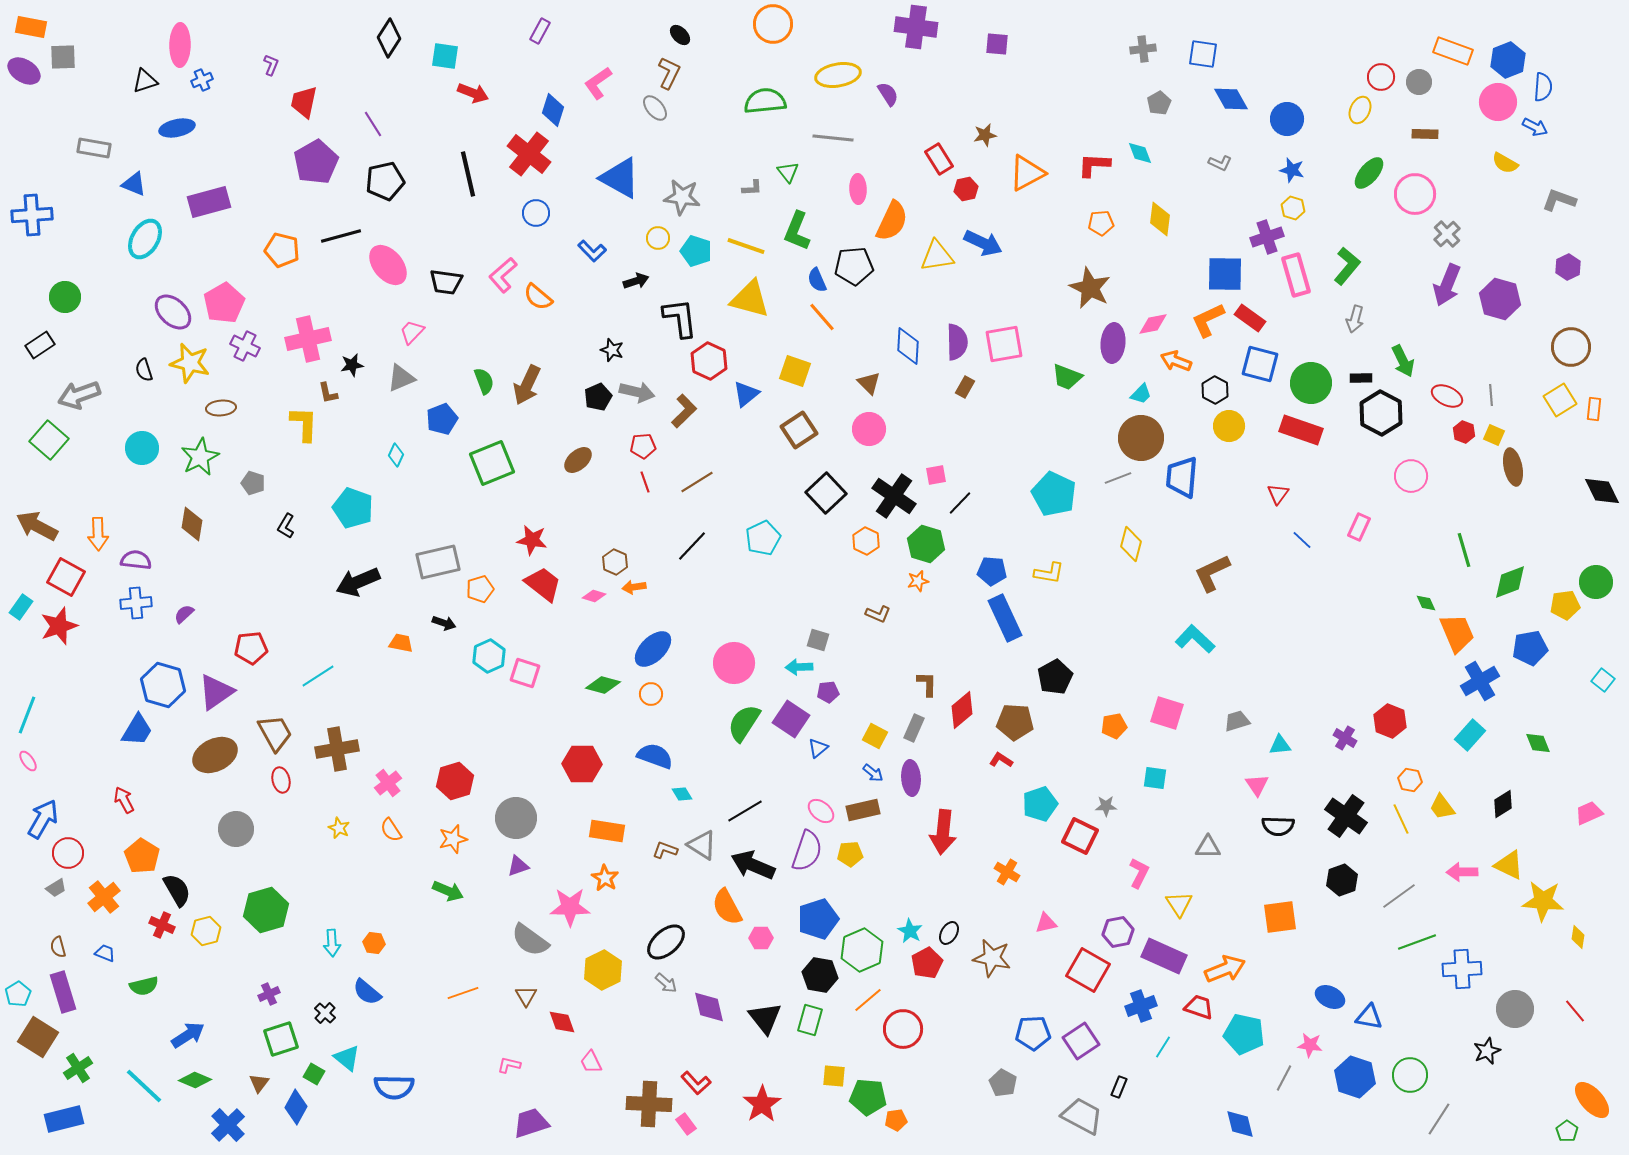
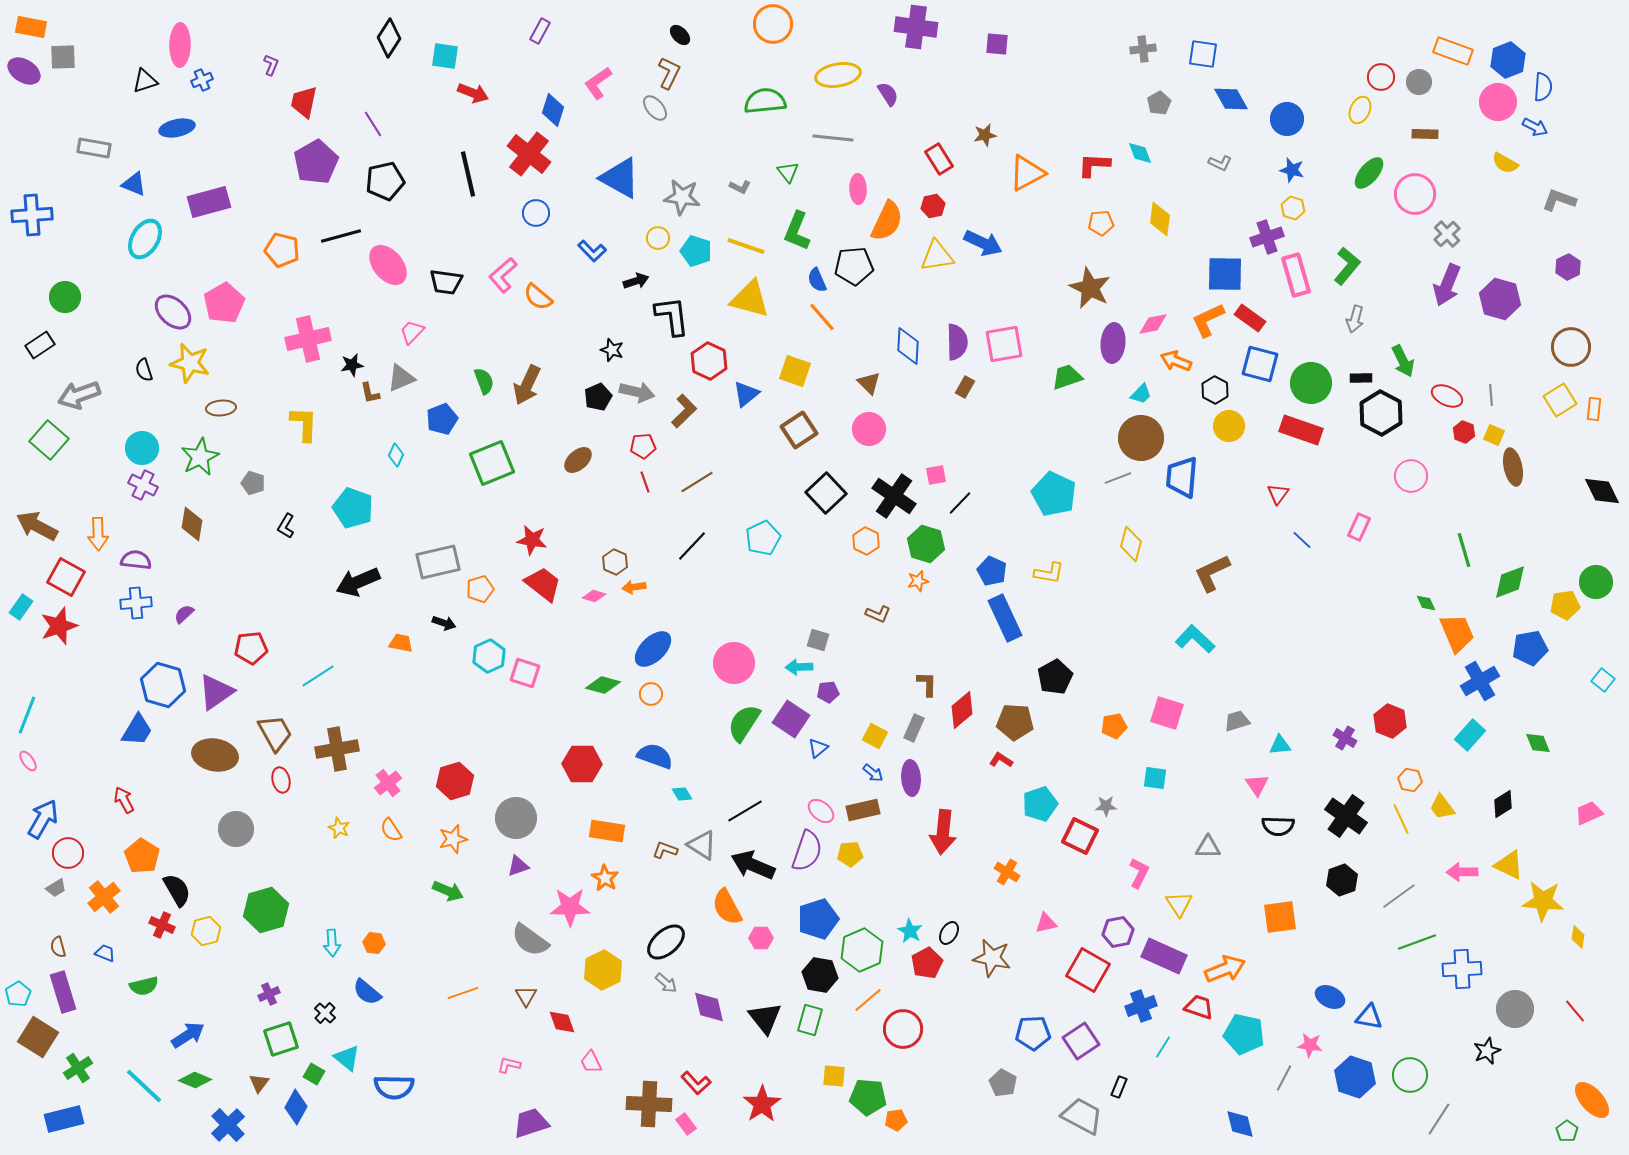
gray L-shape at (752, 188): moved 12 px left, 1 px up; rotated 30 degrees clockwise
red hexagon at (966, 189): moved 33 px left, 17 px down
orange semicircle at (892, 221): moved 5 px left
black L-shape at (680, 318): moved 8 px left, 2 px up
purple cross at (245, 346): moved 102 px left, 139 px down
green trapezoid at (1067, 377): rotated 140 degrees clockwise
brown L-shape at (328, 393): moved 42 px right
blue pentagon at (992, 571): rotated 20 degrees clockwise
brown ellipse at (215, 755): rotated 36 degrees clockwise
